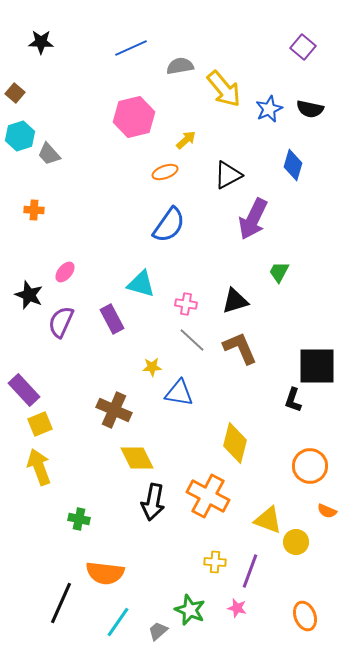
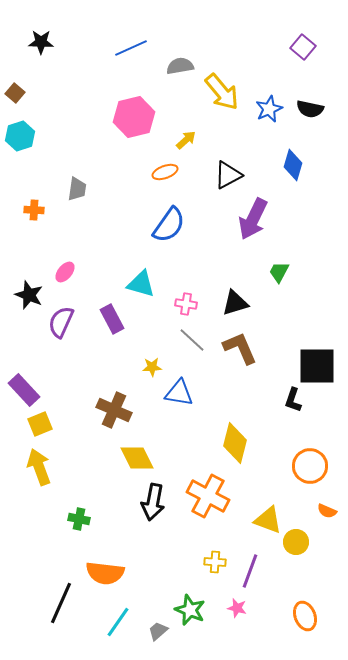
yellow arrow at (224, 89): moved 2 px left, 3 px down
gray trapezoid at (49, 154): moved 28 px right, 35 px down; rotated 130 degrees counterclockwise
black triangle at (235, 301): moved 2 px down
